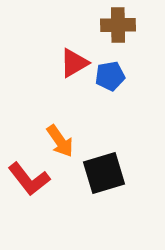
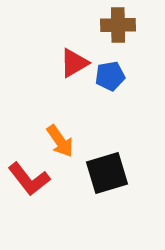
black square: moved 3 px right
